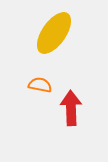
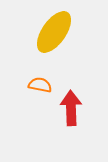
yellow ellipse: moved 1 px up
